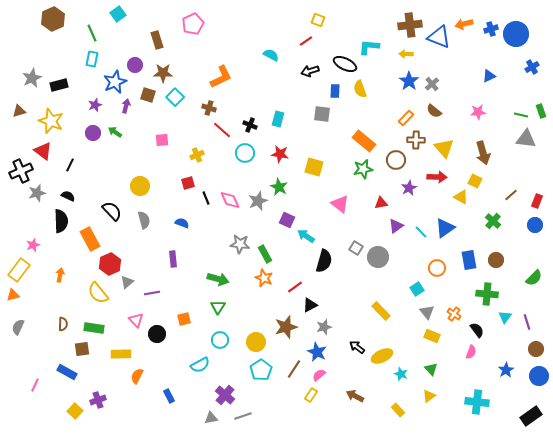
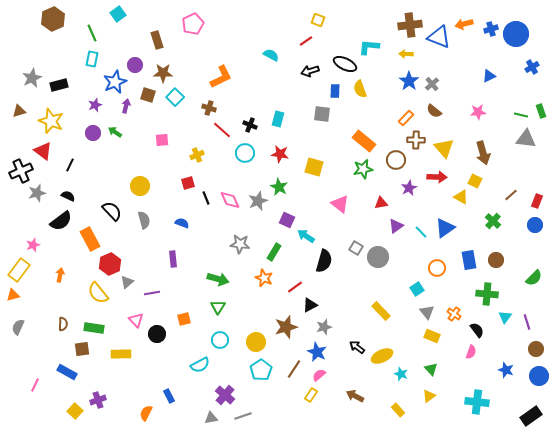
black semicircle at (61, 221): rotated 55 degrees clockwise
green rectangle at (265, 254): moved 9 px right, 2 px up; rotated 60 degrees clockwise
blue star at (506, 370): rotated 21 degrees counterclockwise
orange semicircle at (137, 376): moved 9 px right, 37 px down
